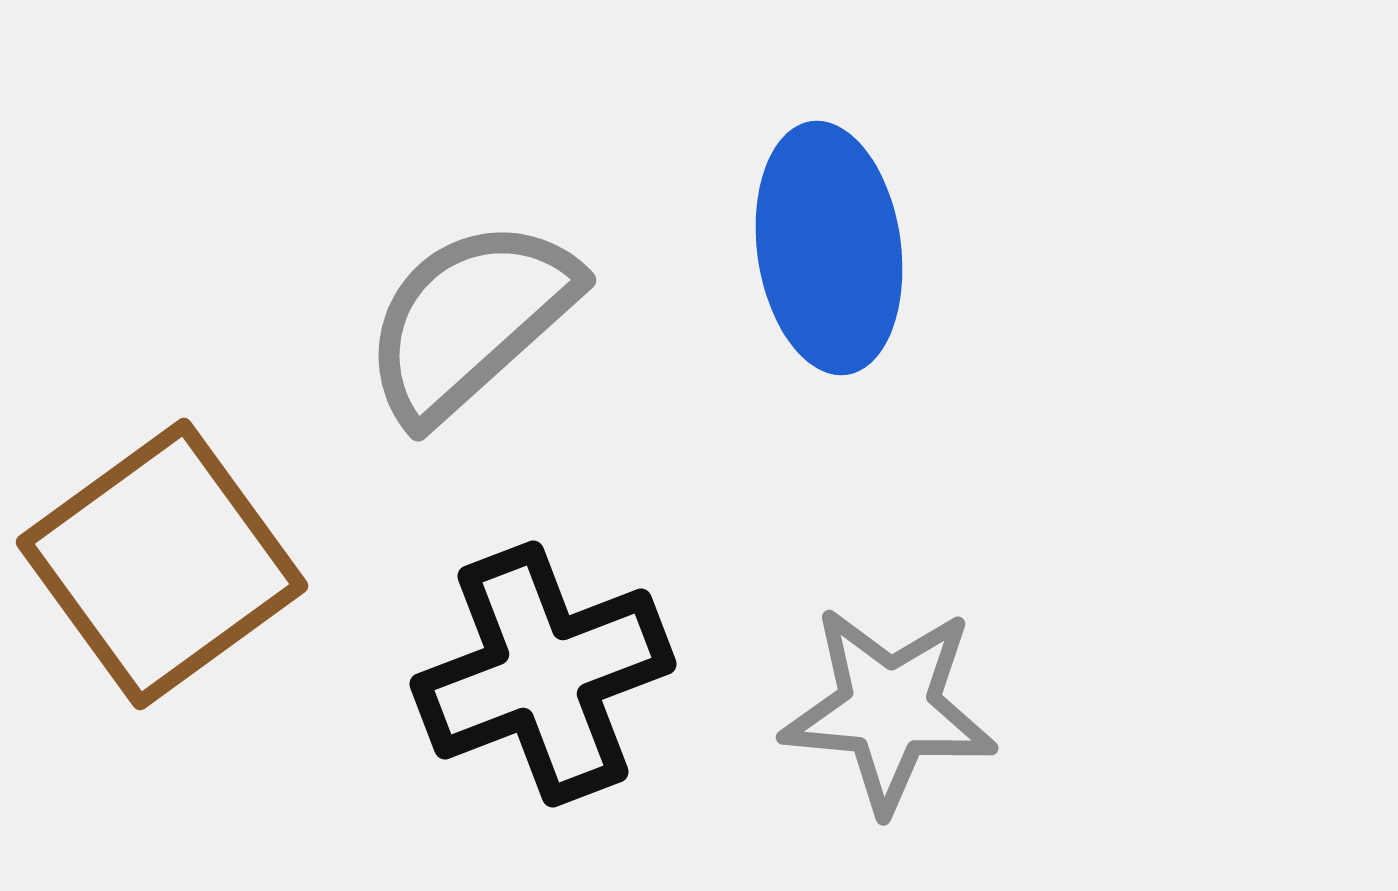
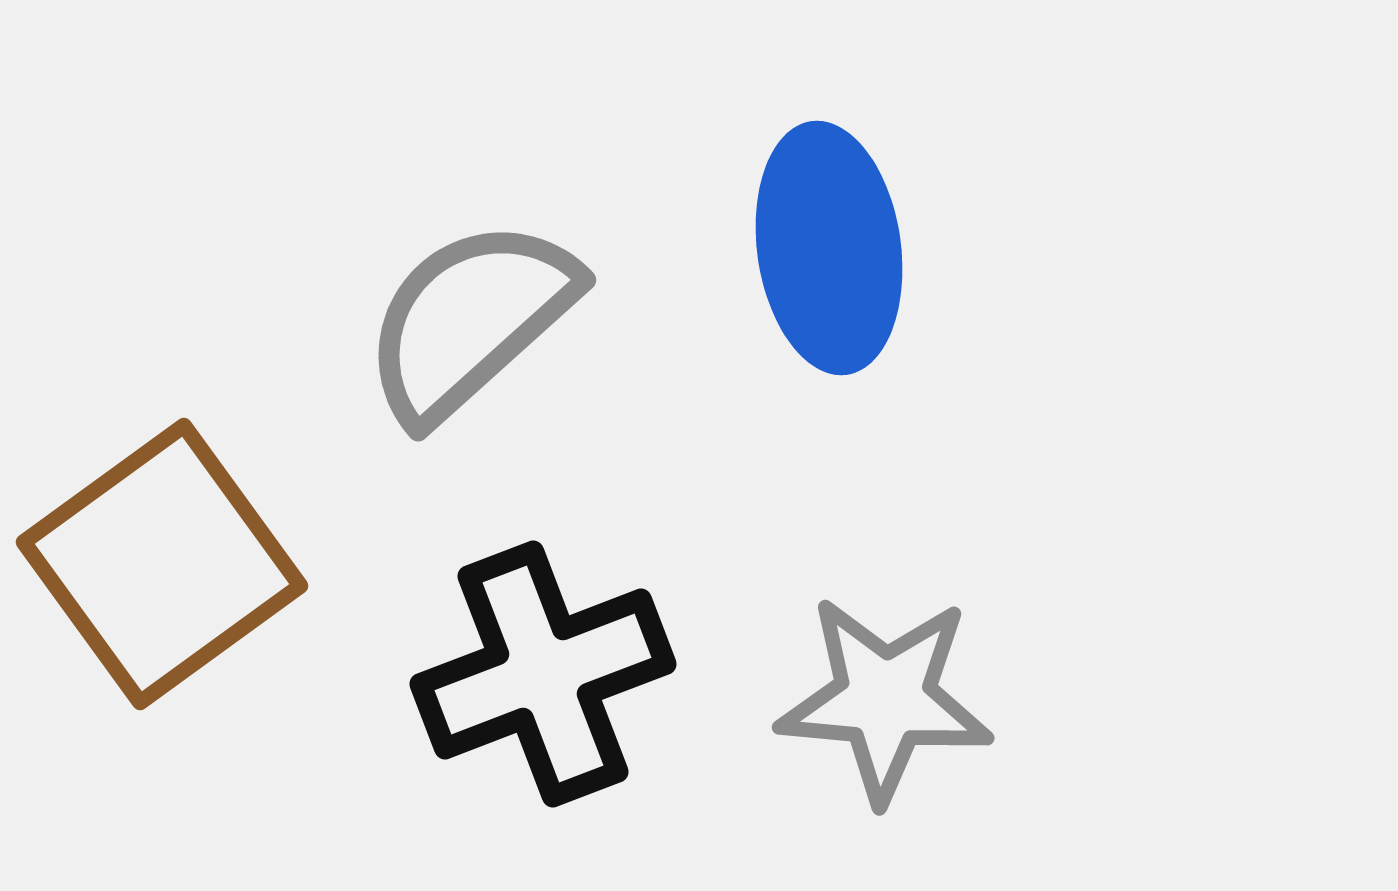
gray star: moved 4 px left, 10 px up
